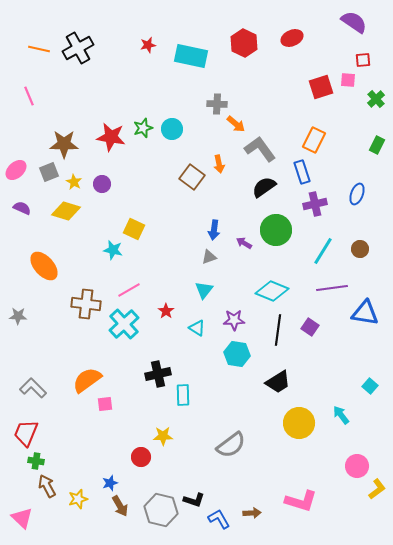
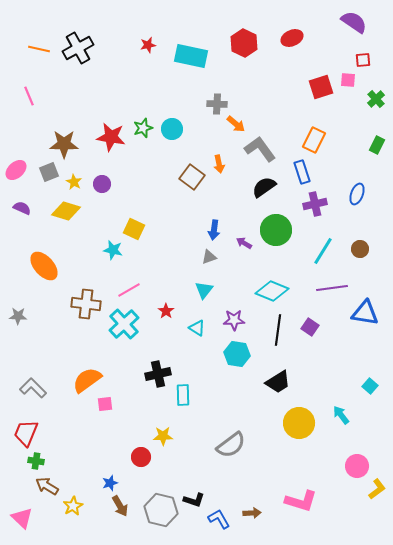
brown arrow at (47, 486): rotated 30 degrees counterclockwise
yellow star at (78, 499): moved 5 px left, 7 px down; rotated 12 degrees counterclockwise
